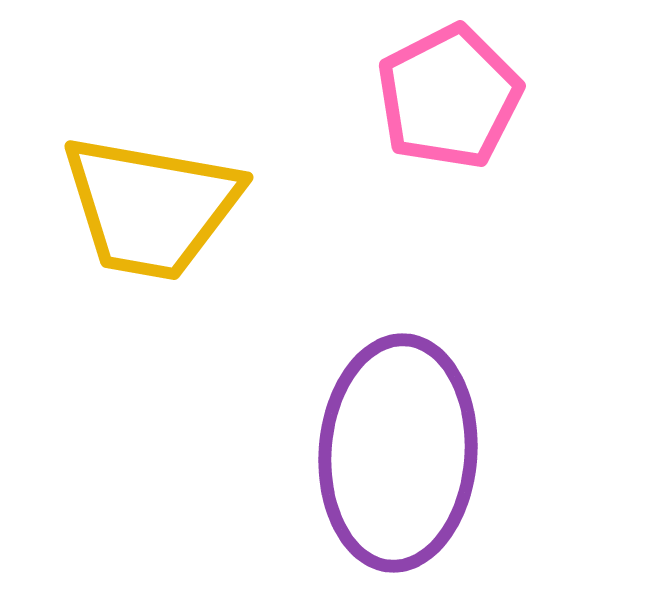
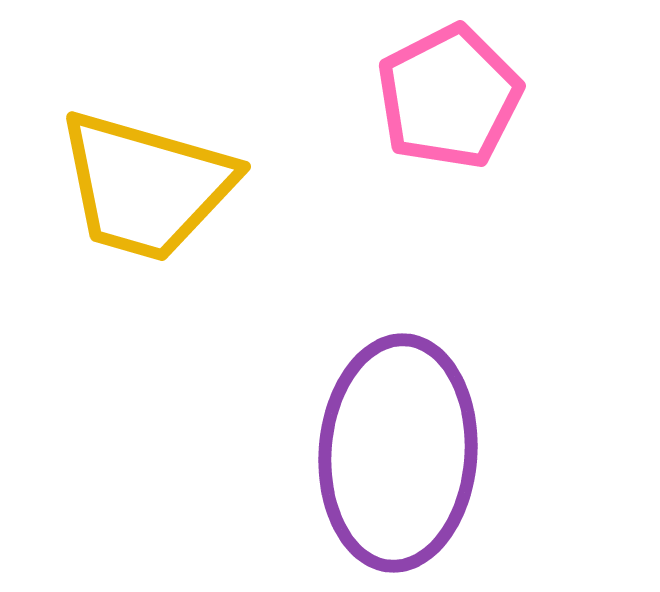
yellow trapezoid: moved 5 px left, 21 px up; rotated 6 degrees clockwise
